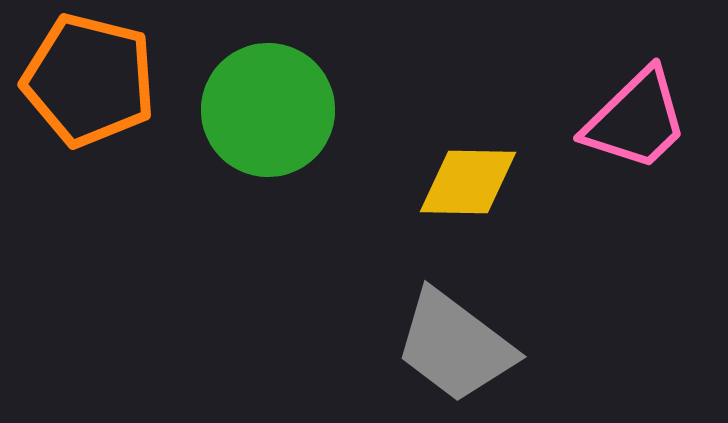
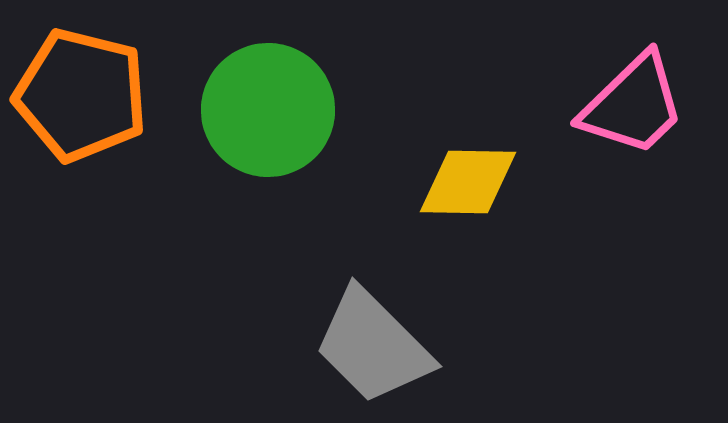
orange pentagon: moved 8 px left, 15 px down
pink trapezoid: moved 3 px left, 15 px up
gray trapezoid: moved 82 px left; rotated 8 degrees clockwise
